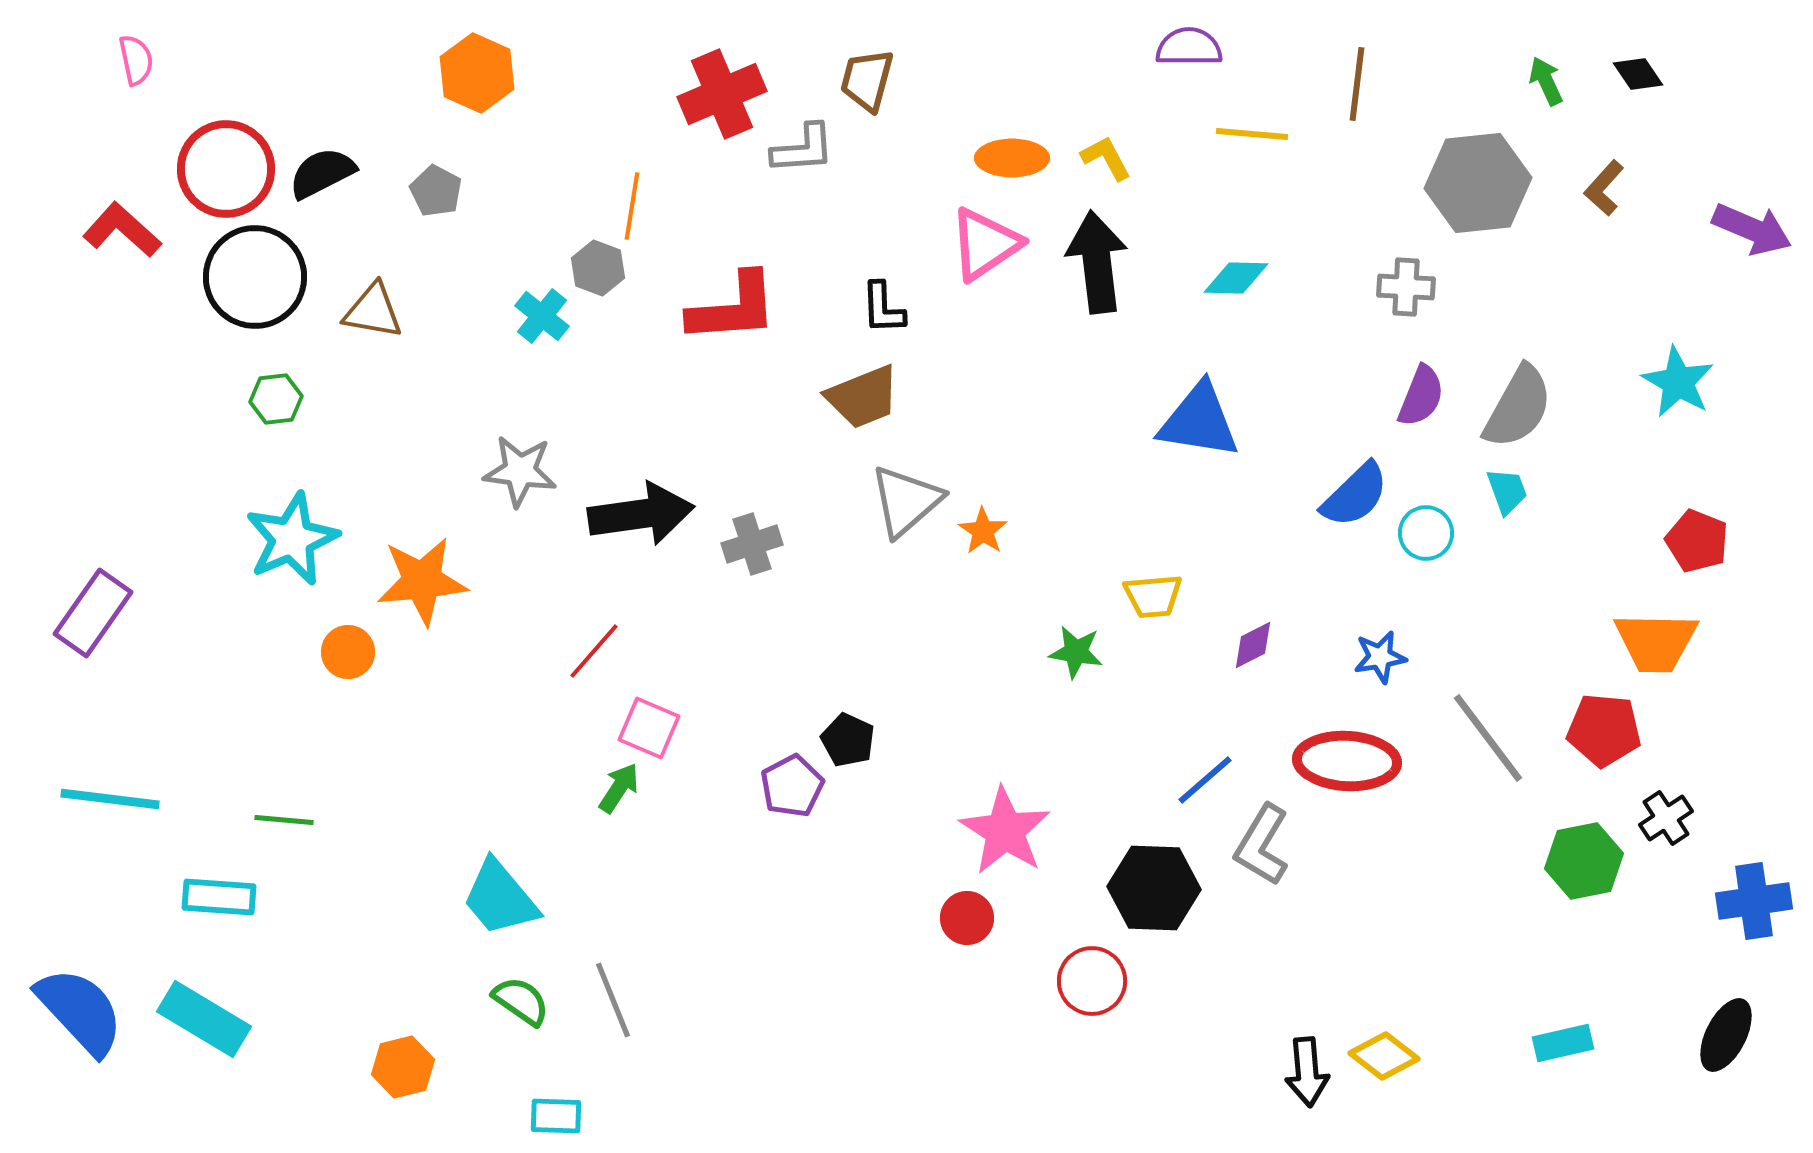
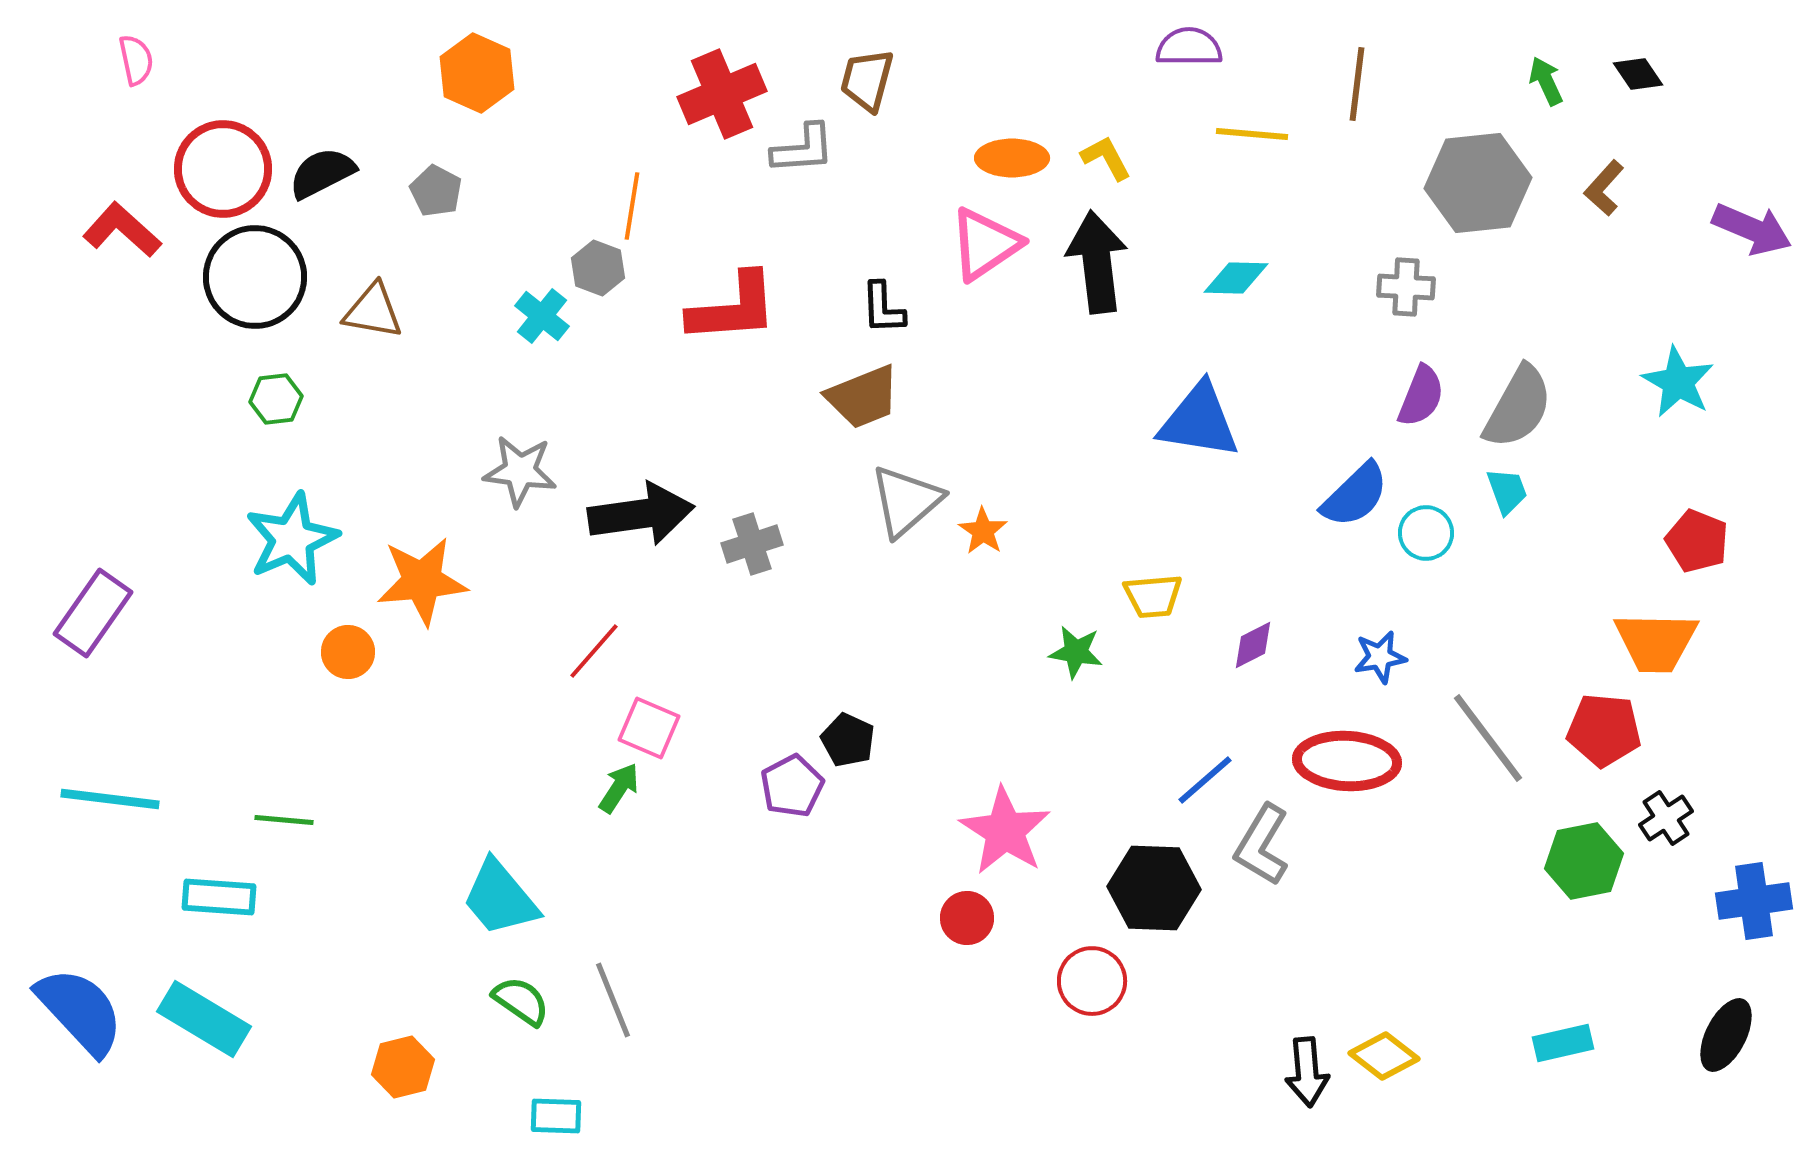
red circle at (226, 169): moved 3 px left
